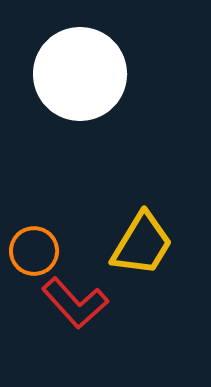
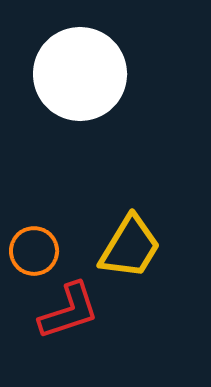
yellow trapezoid: moved 12 px left, 3 px down
red L-shape: moved 6 px left, 8 px down; rotated 66 degrees counterclockwise
